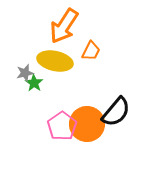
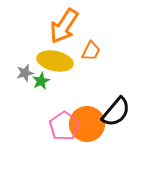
green star: moved 7 px right, 2 px up; rotated 12 degrees clockwise
pink pentagon: moved 2 px right
